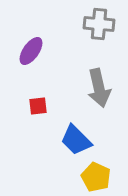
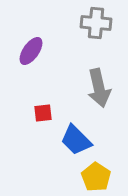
gray cross: moved 3 px left, 1 px up
red square: moved 5 px right, 7 px down
yellow pentagon: rotated 8 degrees clockwise
